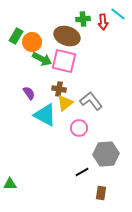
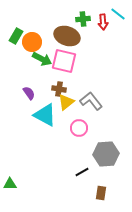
yellow triangle: moved 1 px right, 1 px up
